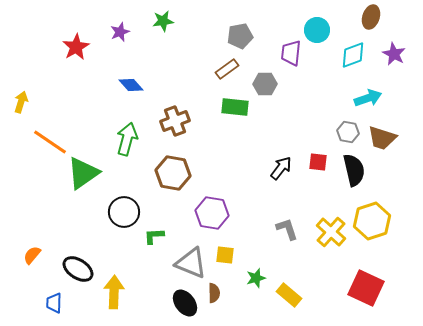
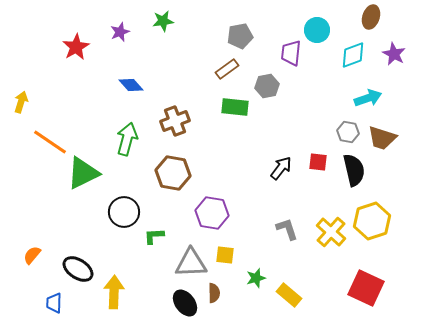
gray hexagon at (265, 84): moved 2 px right, 2 px down; rotated 10 degrees counterclockwise
green triangle at (83, 173): rotated 9 degrees clockwise
gray triangle at (191, 263): rotated 24 degrees counterclockwise
